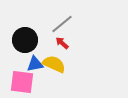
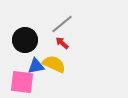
blue triangle: moved 1 px right, 2 px down
